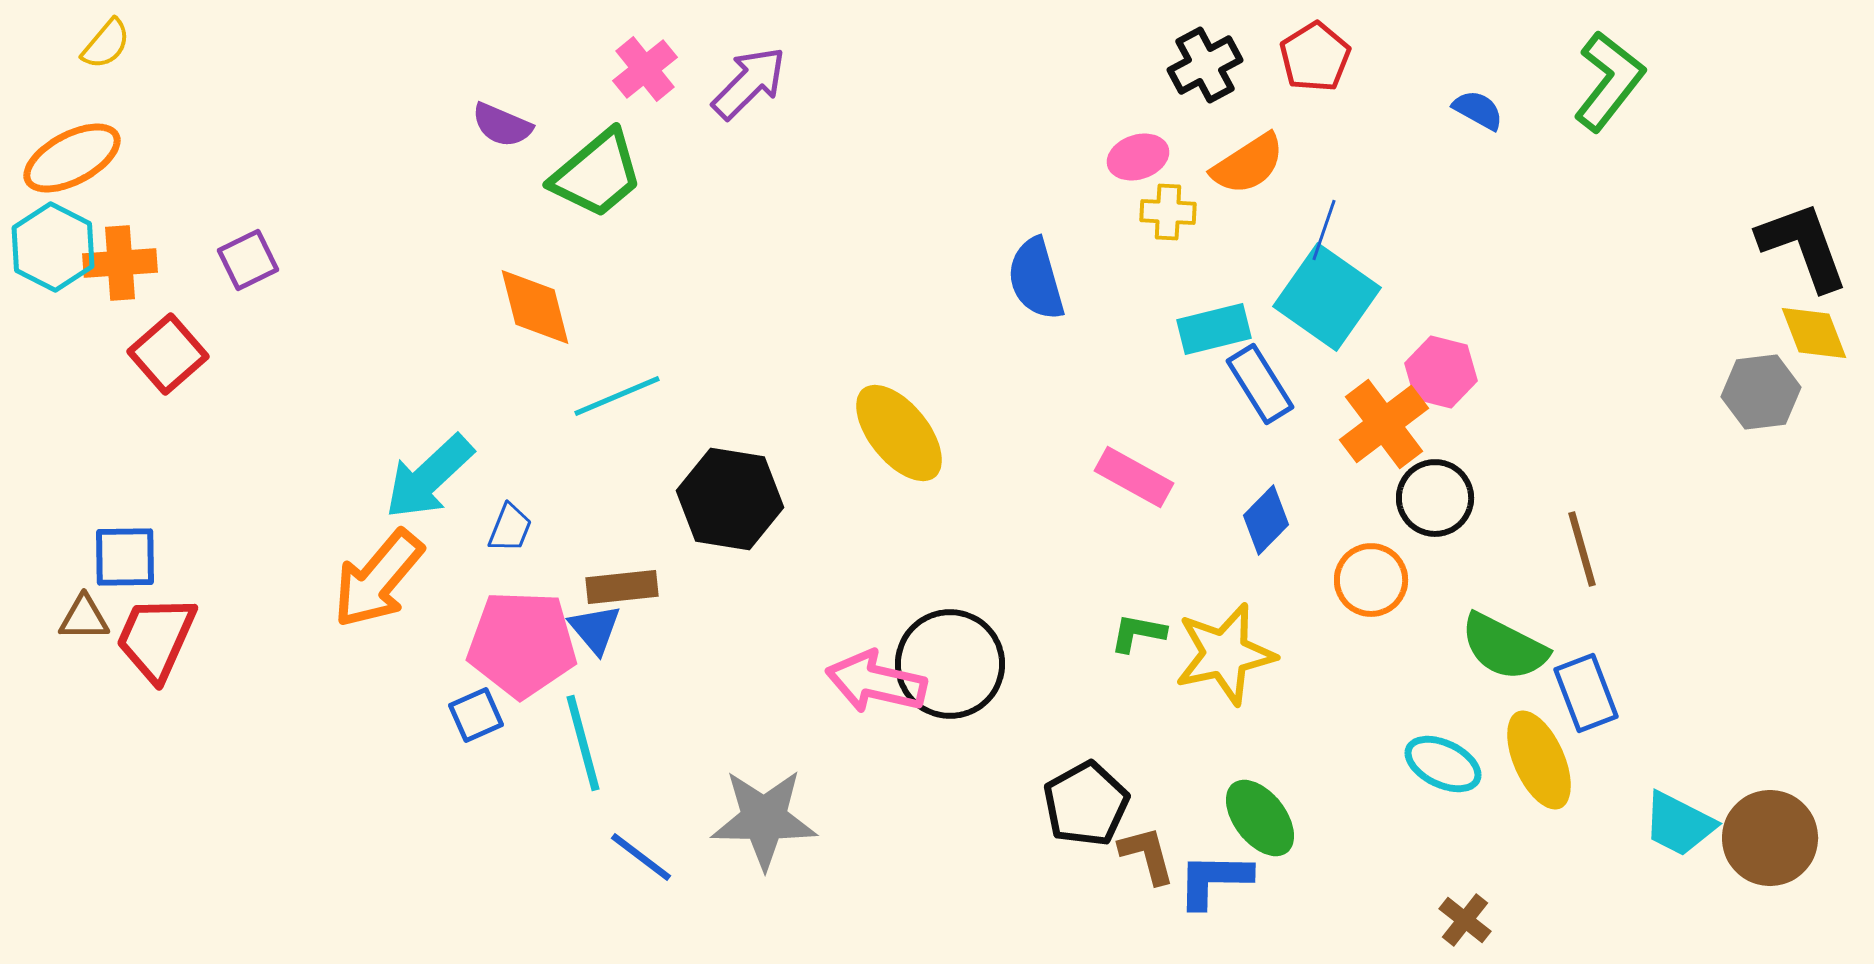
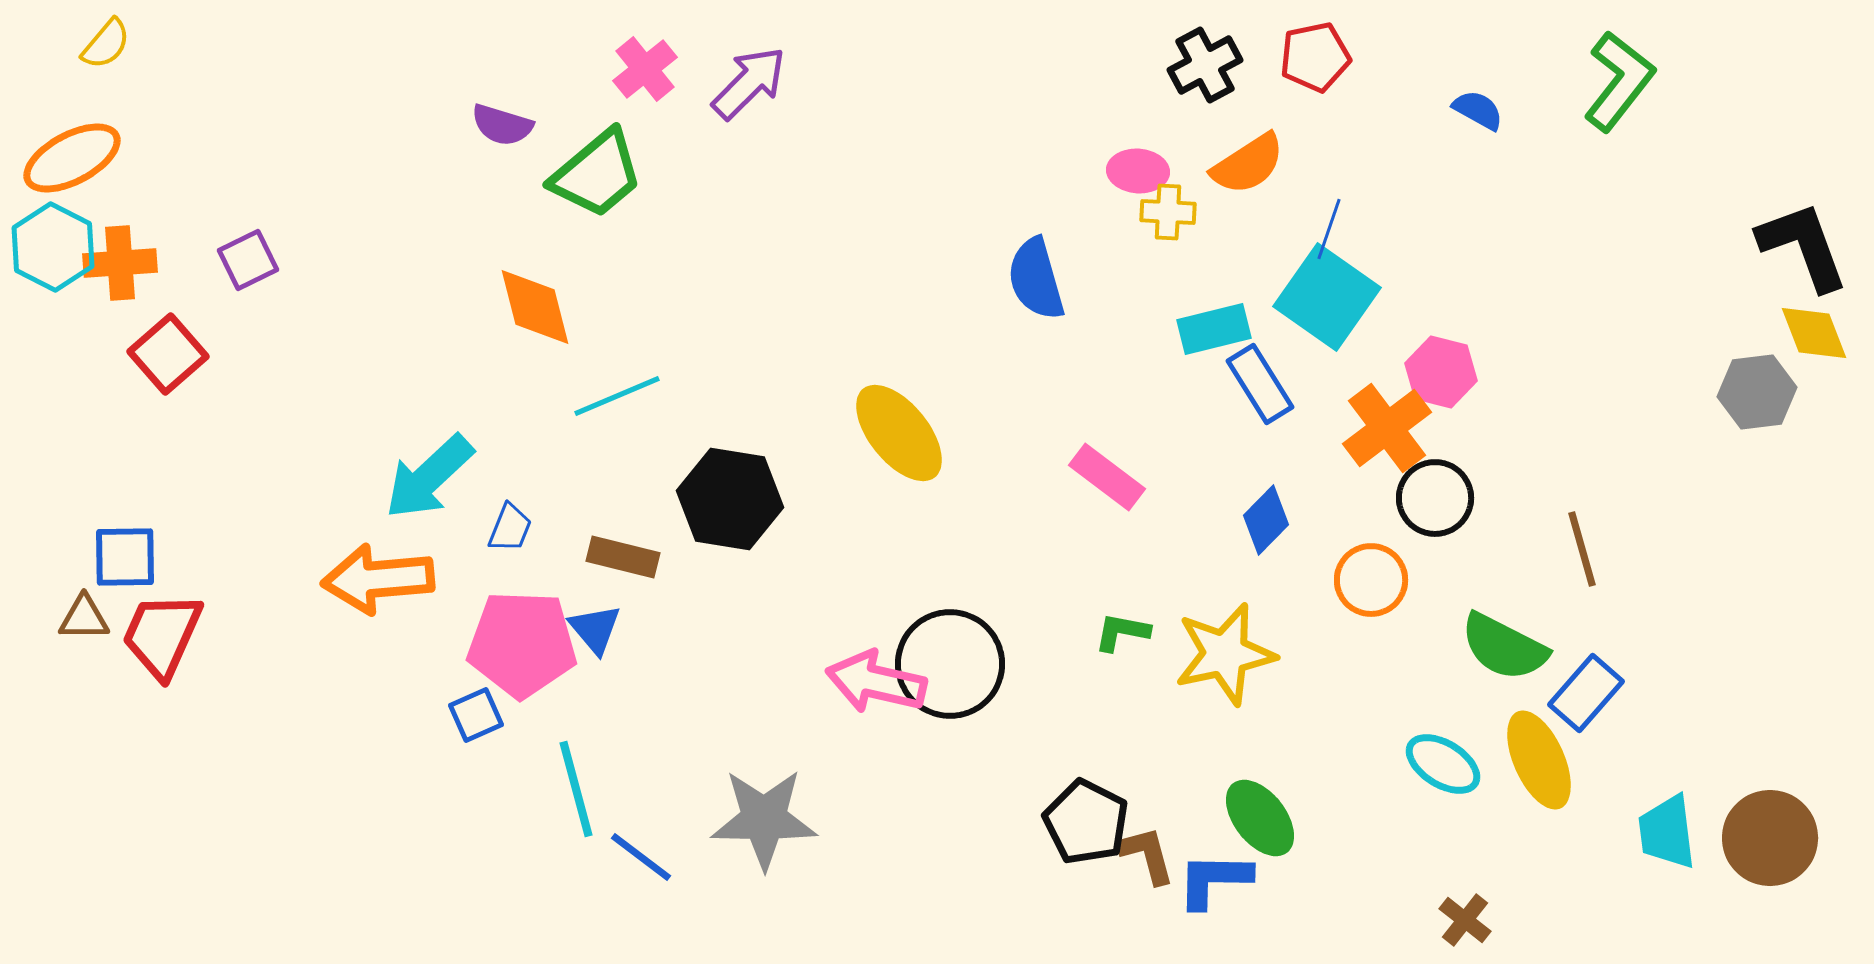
red pentagon at (1315, 57): rotated 20 degrees clockwise
green L-shape at (1609, 81): moved 10 px right
purple semicircle at (502, 125): rotated 6 degrees counterclockwise
pink ellipse at (1138, 157): moved 14 px down; rotated 22 degrees clockwise
blue line at (1324, 230): moved 5 px right, 1 px up
gray hexagon at (1761, 392): moved 4 px left
orange cross at (1384, 424): moved 3 px right, 4 px down
pink rectangle at (1134, 477): moved 27 px left; rotated 8 degrees clockwise
orange arrow at (378, 579): rotated 45 degrees clockwise
brown rectangle at (622, 587): moved 1 px right, 30 px up; rotated 20 degrees clockwise
green L-shape at (1138, 633): moved 16 px left, 1 px up
red trapezoid at (156, 638): moved 6 px right, 3 px up
blue rectangle at (1586, 693): rotated 62 degrees clockwise
cyan line at (583, 743): moved 7 px left, 46 px down
cyan ellipse at (1443, 764): rotated 6 degrees clockwise
black pentagon at (1086, 804): moved 18 px down; rotated 16 degrees counterclockwise
cyan trapezoid at (1679, 824): moved 12 px left, 8 px down; rotated 56 degrees clockwise
